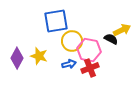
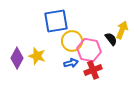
yellow arrow: rotated 42 degrees counterclockwise
black semicircle: rotated 24 degrees clockwise
yellow star: moved 2 px left
blue arrow: moved 2 px right, 1 px up
red cross: moved 3 px right, 2 px down
